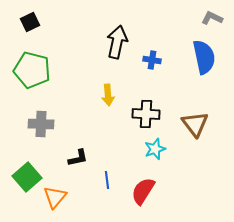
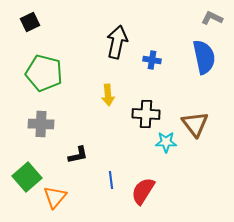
green pentagon: moved 12 px right, 3 px down
cyan star: moved 11 px right, 7 px up; rotated 20 degrees clockwise
black L-shape: moved 3 px up
blue line: moved 4 px right
